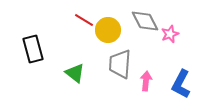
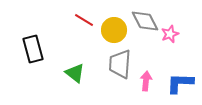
yellow circle: moved 6 px right
blue L-shape: moved 1 px left, 1 px up; rotated 64 degrees clockwise
